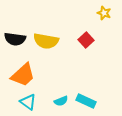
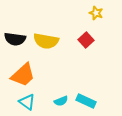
yellow star: moved 8 px left
cyan triangle: moved 1 px left
